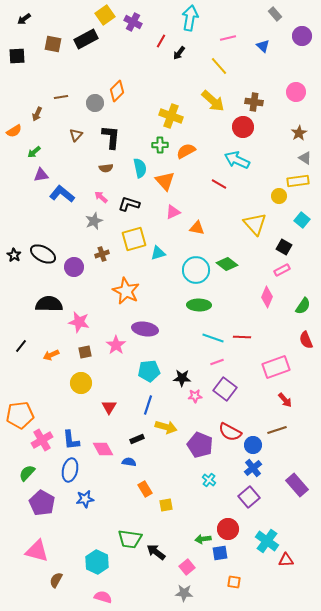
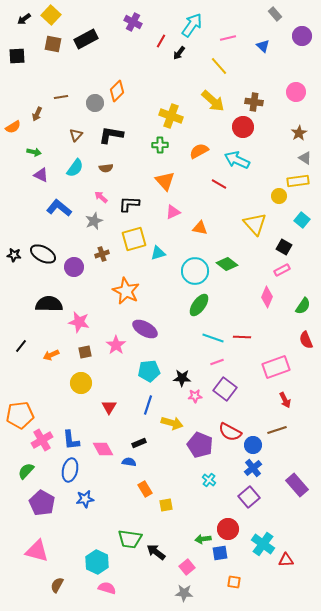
yellow square at (105, 15): moved 54 px left; rotated 12 degrees counterclockwise
cyan arrow at (190, 18): moved 2 px right, 7 px down; rotated 25 degrees clockwise
orange semicircle at (14, 131): moved 1 px left, 4 px up
black L-shape at (111, 137): moved 2 px up; rotated 85 degrees counterclockwise
orange semicircle at (186, 151): moved 13 px right
green arrow at (34, 152): rotated 128 degrees counterclockwise
cyan semicircle at (140, 168): moved 65 px left; rotated 48 degrees clockwise
purple triangle at (41, 175): rotated 35 degrees clockwise
blue L-shape at (62, 194): moved 3 px left, 14 px down
black L-shape at (129, 204): rotated 15 degrees counterclockwise
orange triangle at (197, 228): moved 3 px right
black star at (14, 255): rotated 24 degrees counterclockwise
cyan circle at (196, 270): moved 1 px left, 1 px down
green ellipse at (199, 305): rotated 55 degrees counterclockwise
purple ellipse at (145, 329): rotated 20 degrees clockwise
red arrow at (285, 400): rotated 14 degrees clockwise
yellow arrow at (166, 427): moved 6 px right, 4 px up
black rectangle at (137, 439): moved 2 px right, 4 px down
green semicircle at (27, 473): moved 1 px left, 2 px up
cyan cross at (267, 541): moved 4 px left, 3 px down
brown semicircle at (56, 580): moved 1 px right, 5 px down
pink semicircle at (103, 597): moved 4 px right, 9 px up
